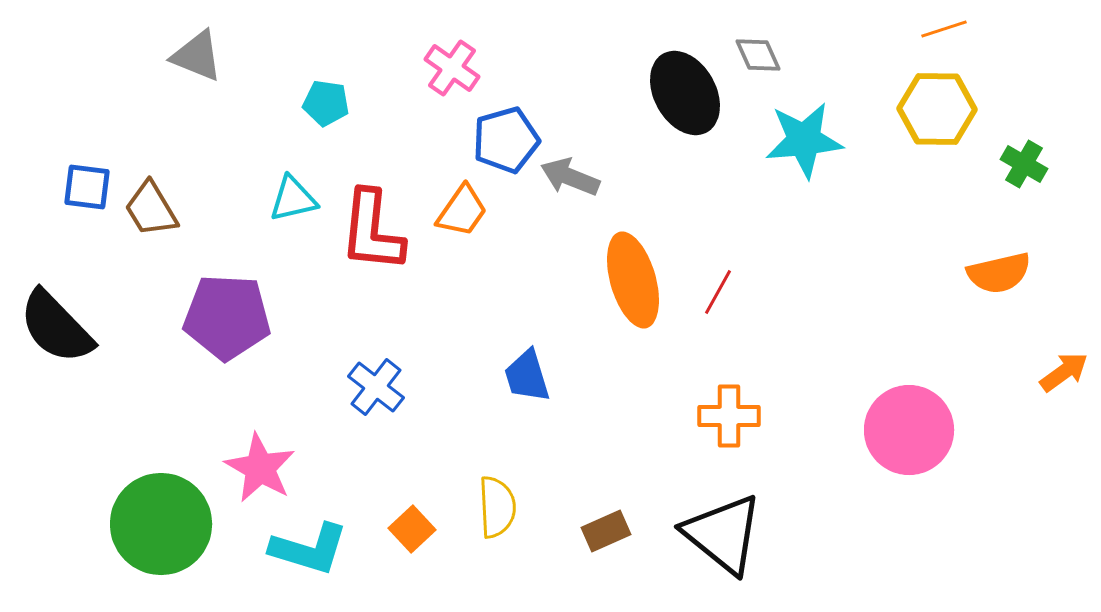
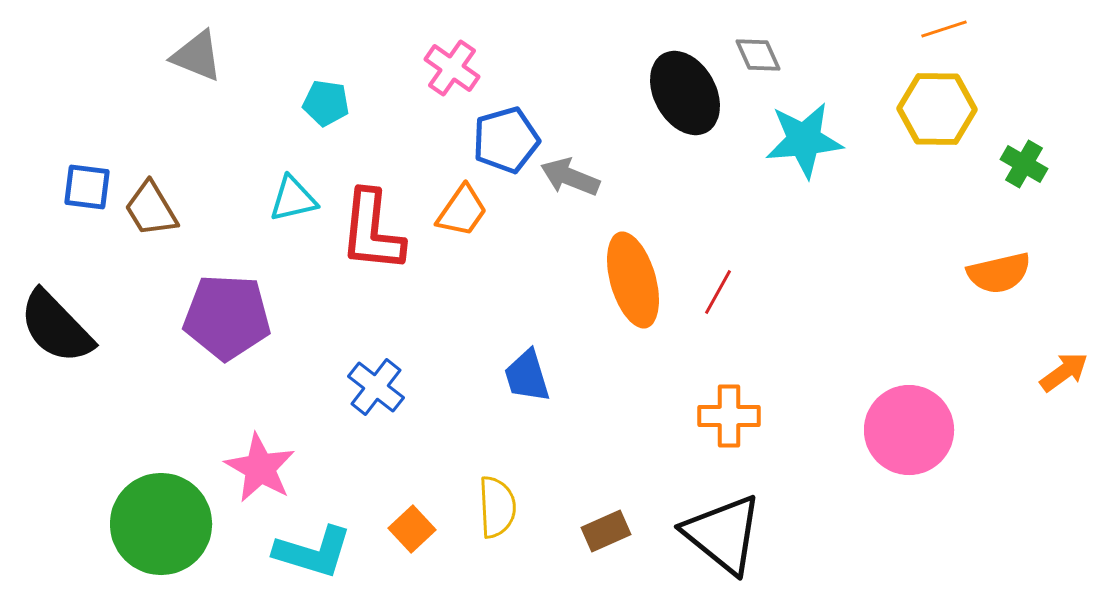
cyan L-shape: moved 4 px right, 3 px down
